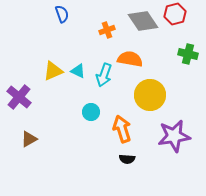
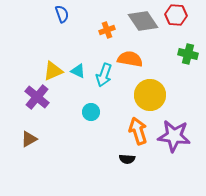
red hexagon: moved 1 px right, 1 px down; rotated 20 degrees clockwise
purple cross: moved 18 px right
orange arrow: moved 16 px right, 2 px down
purple star: rotated 16 degrees clockwise
